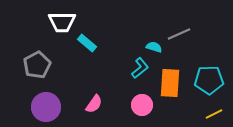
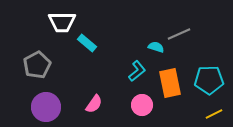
cyan semicircle: moved 2 px right
cyan L-shape: moved 3 px left, 3 px down
orange rectangle: rotated 16 degrees counterclockwise
